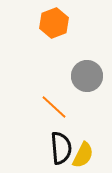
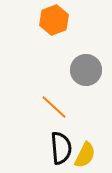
orange hexagon: moved 3 px up
gray circle: moved 1 px left, 6 px up
yellow semicircle: moved 2 px right
